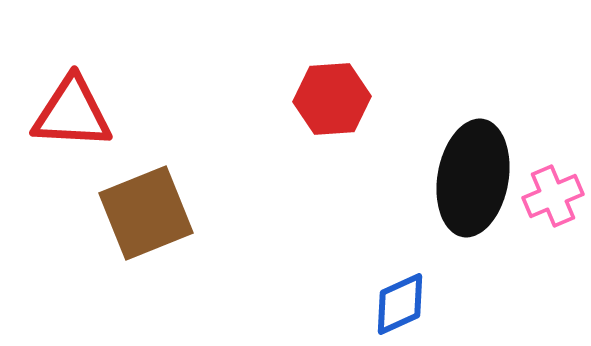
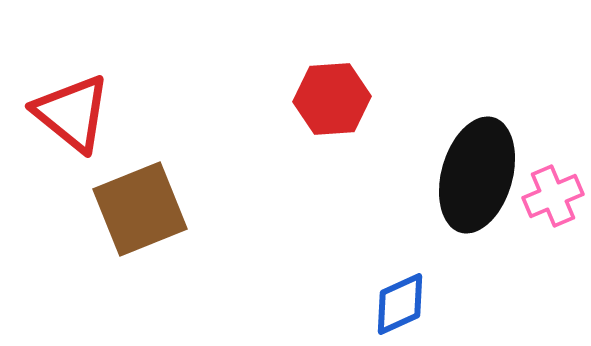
red triangle: rotated 36 degrees clockwise
black ellipse: moved 4 px right, 3 px up; rotated 6 degrees clockwise
brown square: moved 6 px left, 4 px up
